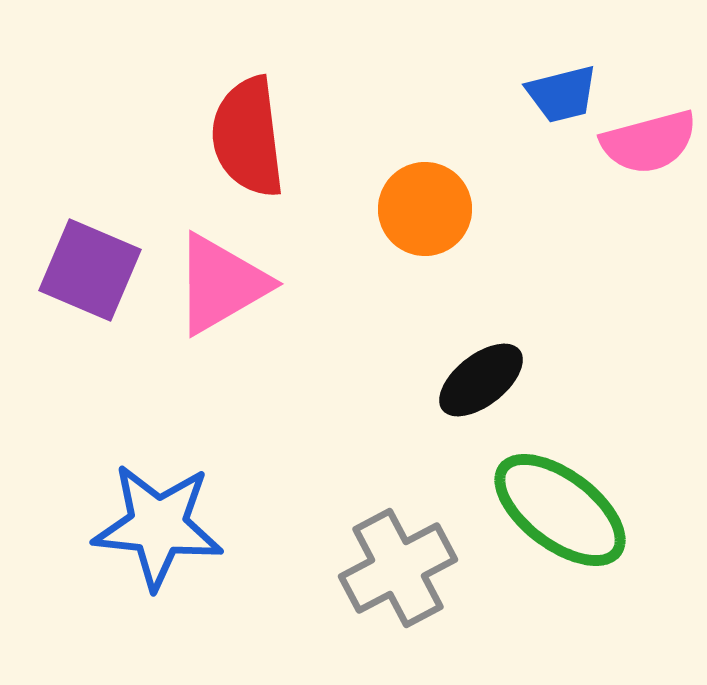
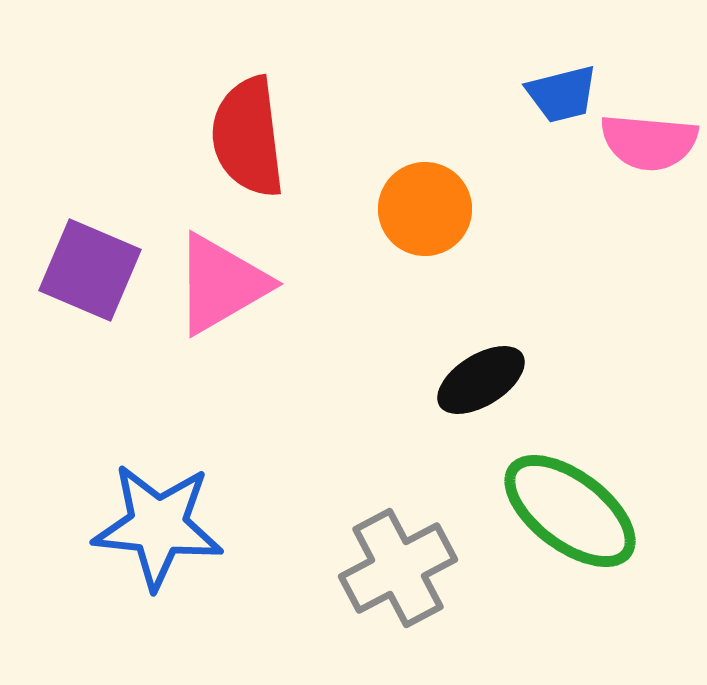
pink semicircle: rotated 20 degrees clockwise
black ellipse: rotated 6 degrees clockwise
green ellipse: moved 10 px right, 1 px down
